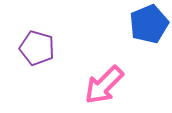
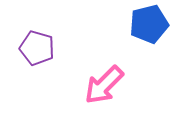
blue pentagon: rotated 9 degrees clockwise
